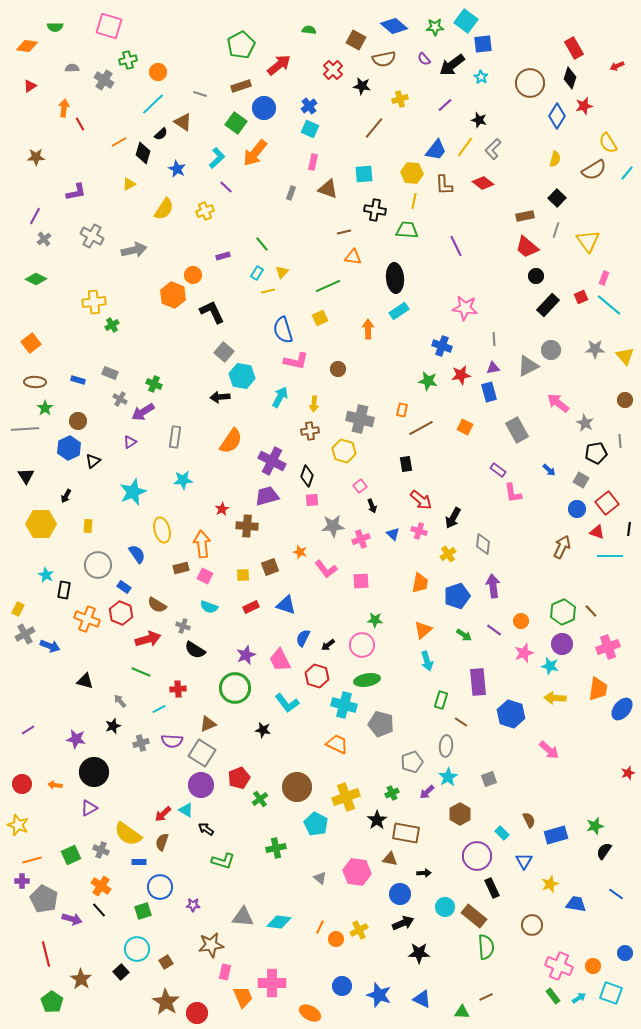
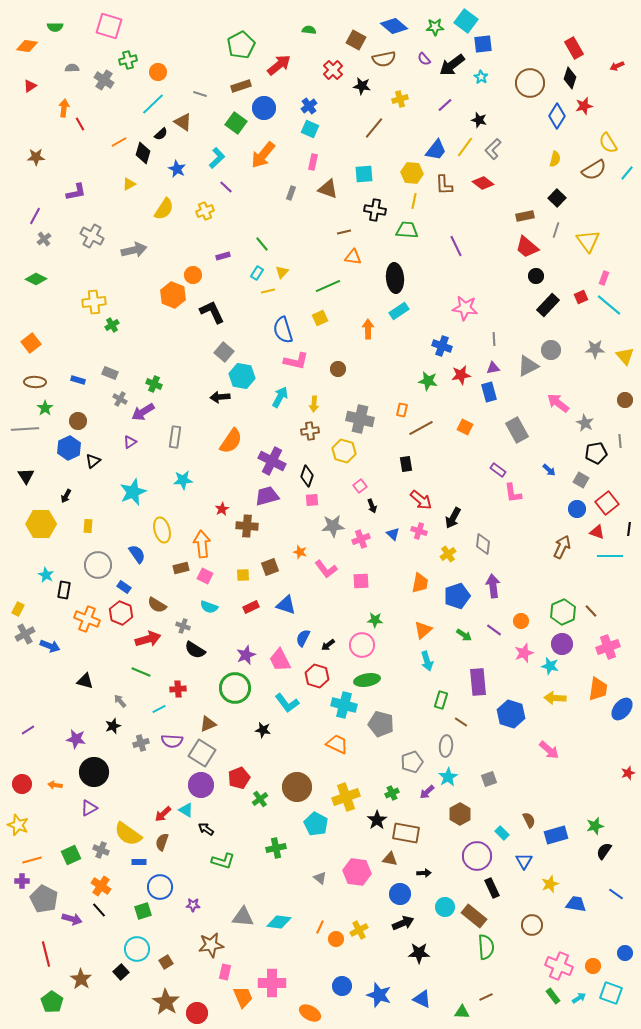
orange arrow at (255, 153): moved 8 px right, 2 px down
